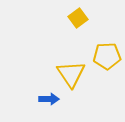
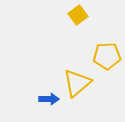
yellow square: moved 3 px up
yellow triangle: moved 6 px right, 9 px down; rotated 24 degrees clockwise
